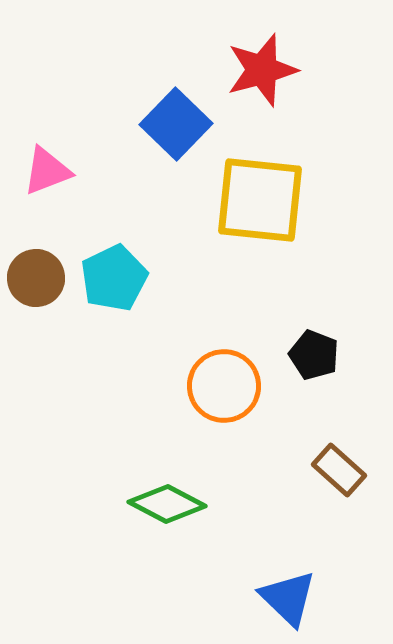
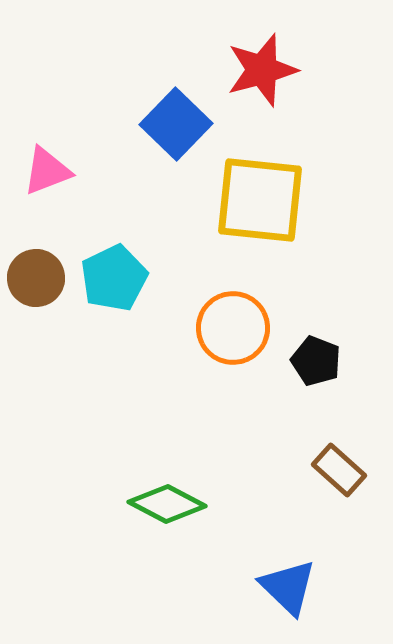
black pentagon: moved 2 px right, 6 px down
orange circle: moved 9 px right, 58 px up
blue triangle: moved 11 px up
